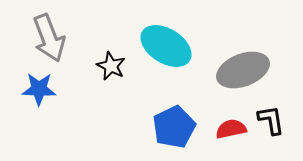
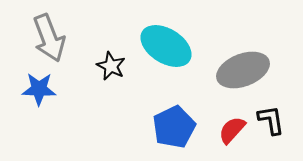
red semicircle: moved 1 px right, 1 px down; rotated 36 degrees counterclockwise
